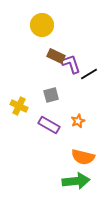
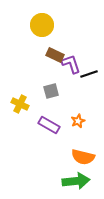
brown rectangle: moved 1 px left, 1 px up
black line: rotated 12 degrees clockwise
gray square: moved 4 px up
yellow cross: moved 1 px right, 2 px up
